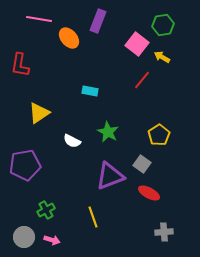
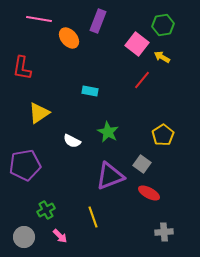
red L-shape: moved 2 px right, 3 px down
yellow pentagon: moved 4 px right
pink arrow: moved 8 px right, 4 px up; rotated 28 degrees clockwise
